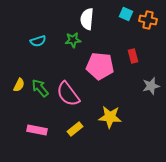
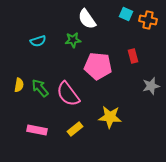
white semicircle: rotated 40 degrees counterclockwise
pink pentagon: moved 2 px left
yellow semicircle: rotated 16 degrees counterclockwise
